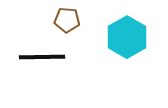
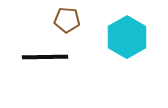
black line: moved 3 px right
